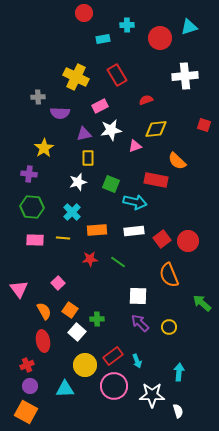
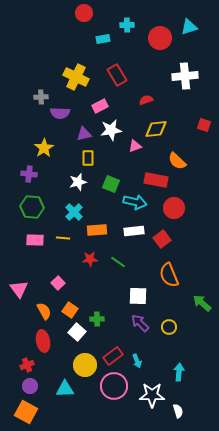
gray cross at (38, 97): moved 3 px right
cyan cross at (72, 212): moved 2 px right
red circle at (188, 241): moved 14 px left, 33 px up
